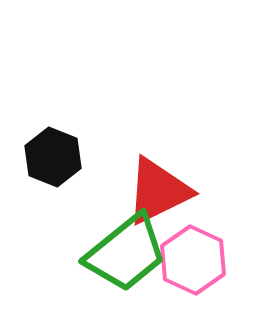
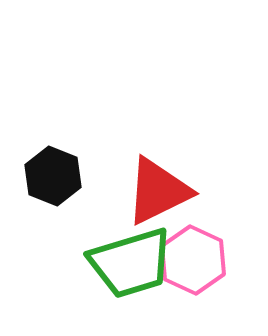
black hexagon: moved 19 px down
green trapezoid: moved 5 px right, 10 px down; rotated 22 degrees clockwise
